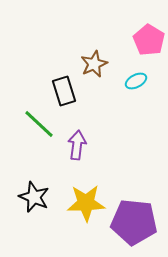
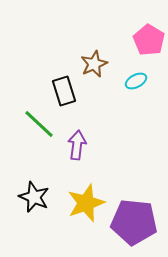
yellow star: rotated 18 degrees counterclockwise
